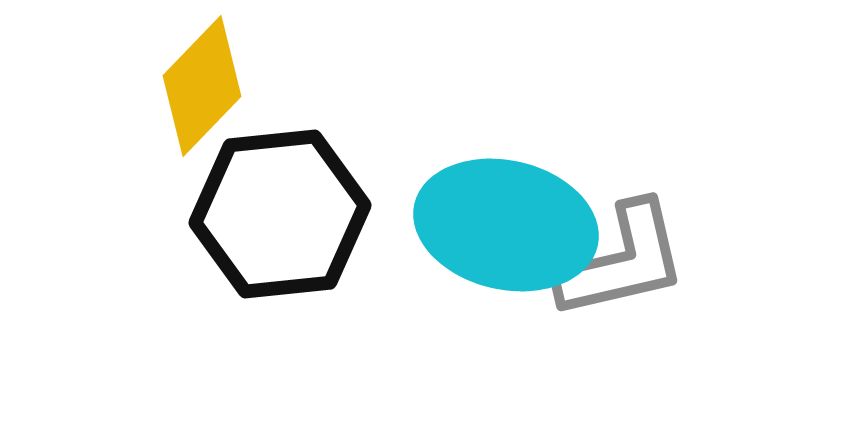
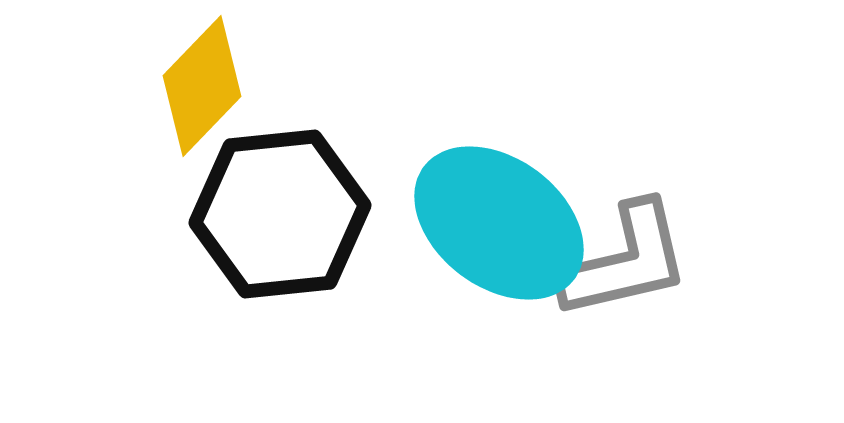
cyan ellipse: moved 7 px left, 2 px up; rotated 24 degrees clockwise
gray L-shape: moved 3 px right
